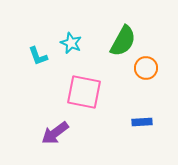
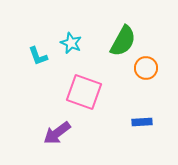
pink square: rotated 9 degrees clockwise
purple arrow: moved 2 px right
